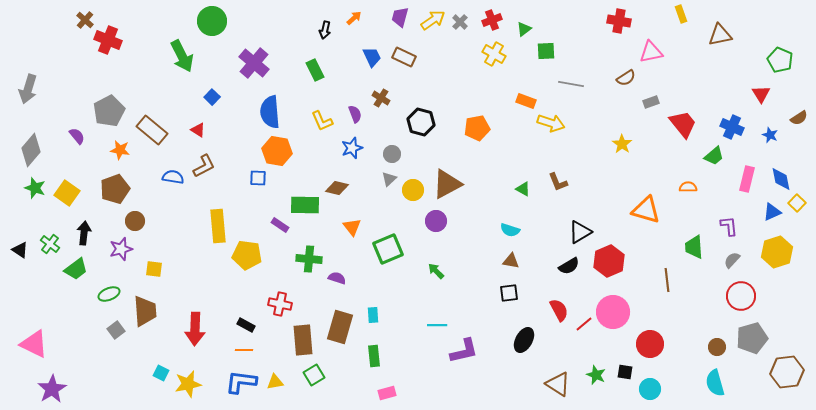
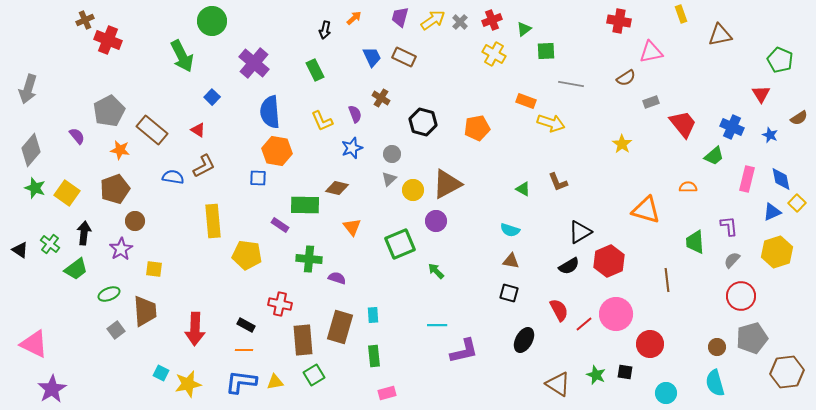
brown cross at (85, 20): rotated 24 degrees clockwise
black hexagon at (421, 122): moved 2 px right
yellow rectangle at (218, 226): moved 5 px left, 5 px up
green trapezoid at (694, 247): moved 1 px right, 5 px up
purple star at (121, 249): rotated 15 degrees counterclockwise
green square at (388, 249): moved 12 px right, 5 px up
black square at (509, 293): rotated 24 degrees clockwise
pink circle at (613, 312): moved 3 px right, 2 px down
cyan circle at (650, 389): moved 16 px right, 4 px down
